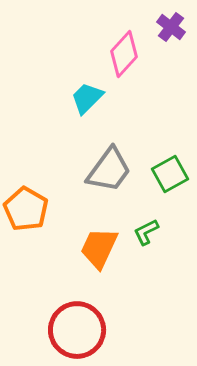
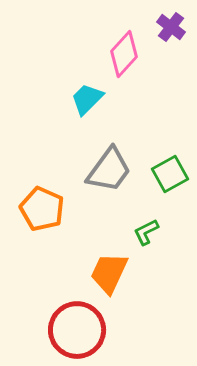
cyan trapezoid: moved 1 px down
orange pentagon: moved 16 px right; rotated 6 degrees counterclockwise
orange trapezoid: moved 10 px right, 25 px down
